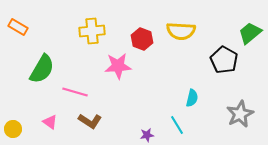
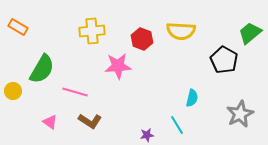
yellow circle: moved 38 px up
